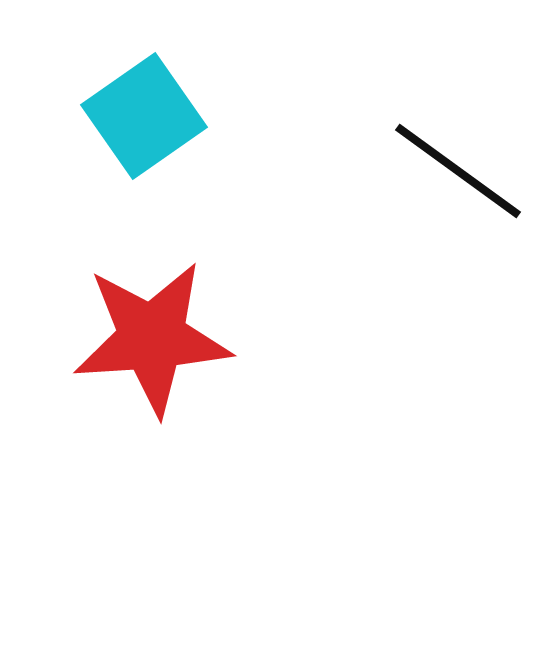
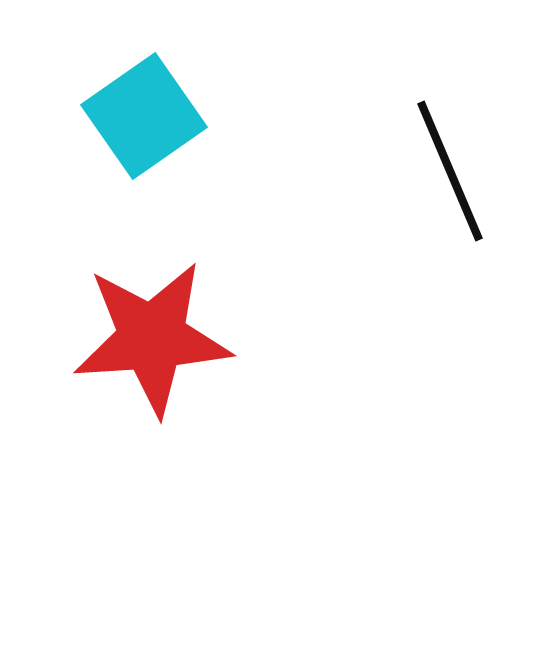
black line: moved 8 px left; rotated 31 degrees clockwise
